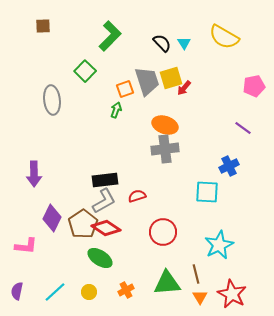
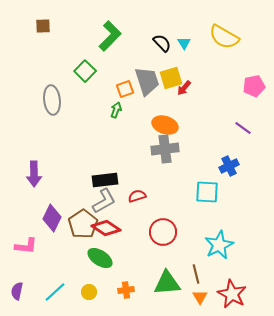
orange cross: rotated 21 degrees clockwise
